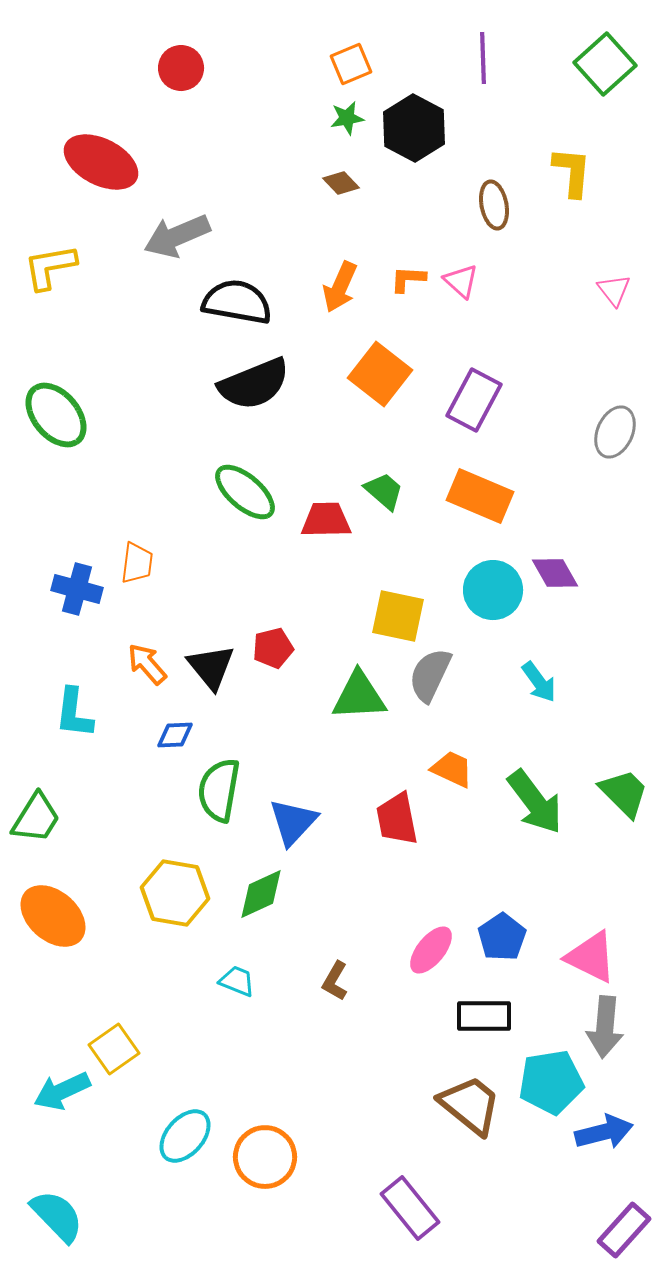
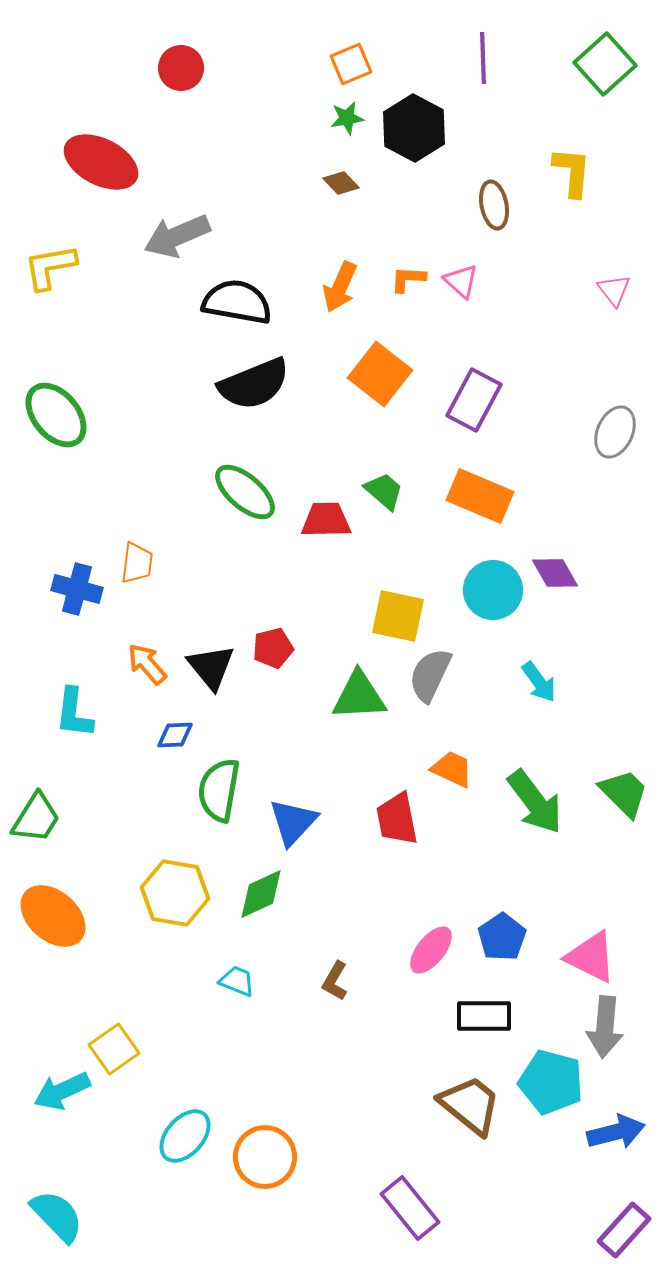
cyan pentagon at (551, 1082): rotated 24 degrees clockwise
blue arrow at (604, 1132): moved 12 px right
